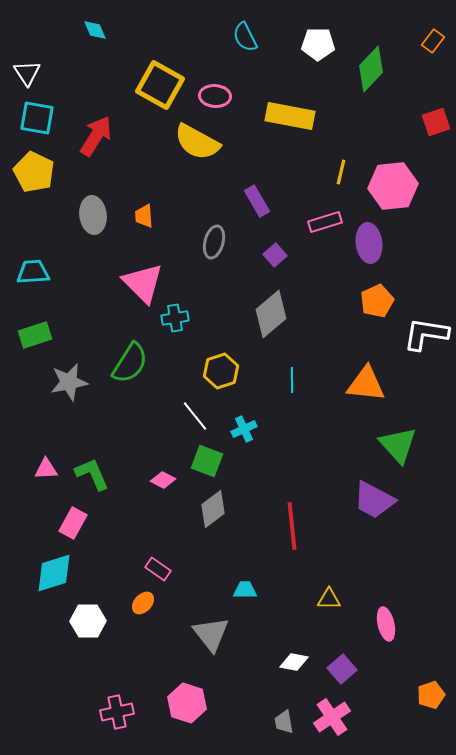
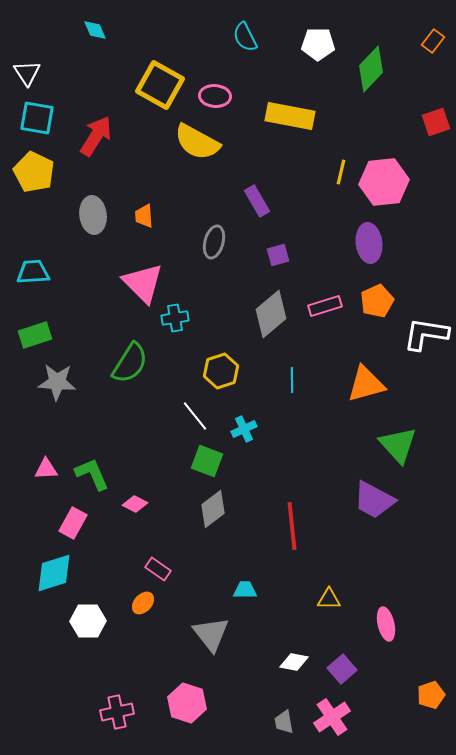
pink hexagon at (393, 186): moved 9 px left, 4 px up
pink rectangle at (325, 222): moved 84 px down
purple square at (275, 255): moved 3 px right; rotated 25 degrees clockwise
gray star at (69, 382): moved 12 px left; rotated 15 degrees clockwise
orange triangle at (366, 384): rotated 21 degrees counterclockwise
pink diamond at (163, 480): moved 28 px left, 24 px down
